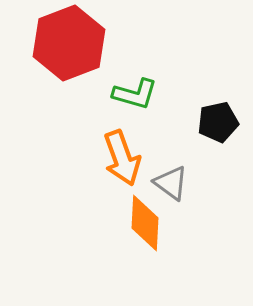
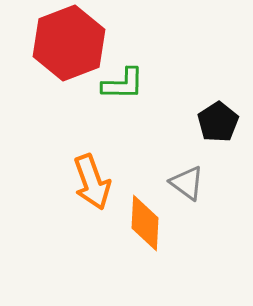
green L-shape: moved 12 px left, 10 px up; rotated 15 degrees counterclockwise
black pentagon: rotated 21 degrees counterclockwise
orange arrow: moved 30 px left, 24 px down
gray triangle: moved 16 px right
